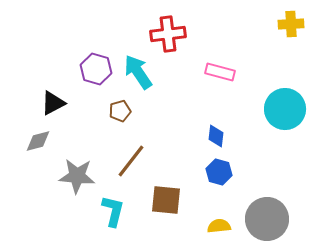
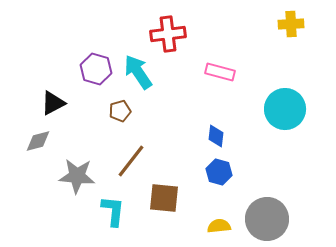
brown square: moved 2 px left, 2 px up
cyan L-shape: rotated 8 degrees counterclockwise
